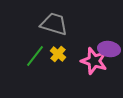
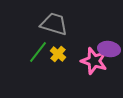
green line: moved 3 px right, 4 px up
